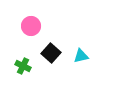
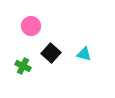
cyan triangle: moved 3 px right, 2 px up; rotated 28 degrees clockwise
